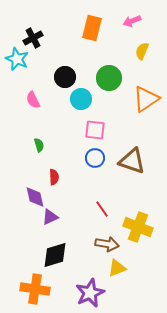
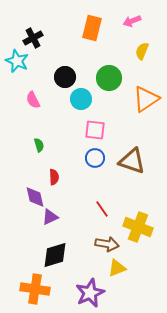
cyan star: moved 2 px down
